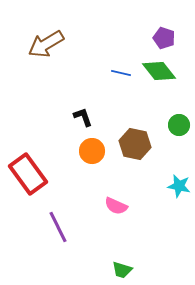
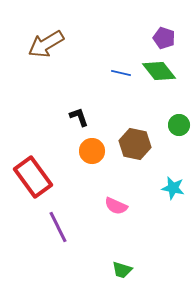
black L-shape: moved 4 px left
red rectangle: moved 5 px right, 3 px down
cyan star: moved 6 px left, 2 px down
